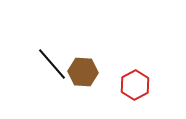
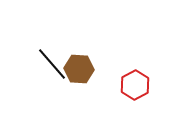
brown hexagon: moved 4 px left, 3 px up
